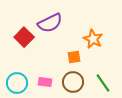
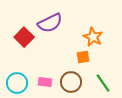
orange star: moved 2 px up
orange square: moved 9 px right
brown circle: moved 2 px left
